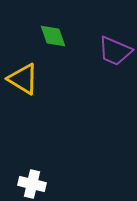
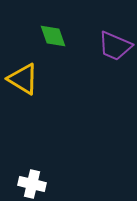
purple trapezoid: moved 5 px up
